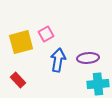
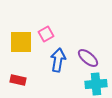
yellow square: rotated 15 degrees clockwise
purple ellipse: rotated 45 degrees clockwise
red rectangle: rotated 35 degrees counterclockwise
cyan cross: moved 2 px left
